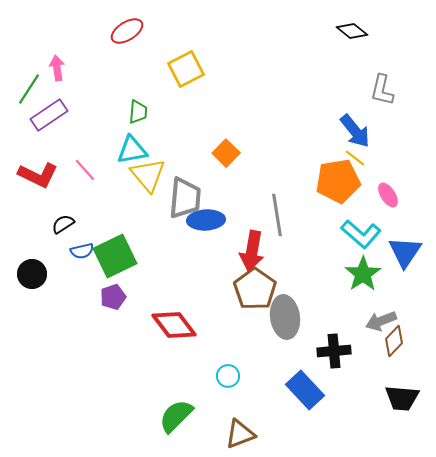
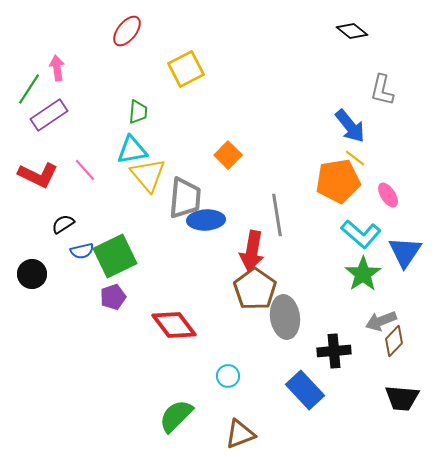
red ellipse: rotated 20 degrees counterclockwise
blue arrow: moved 5 px left, 5 px up
orange square: moved 2 px right, 2 px down
